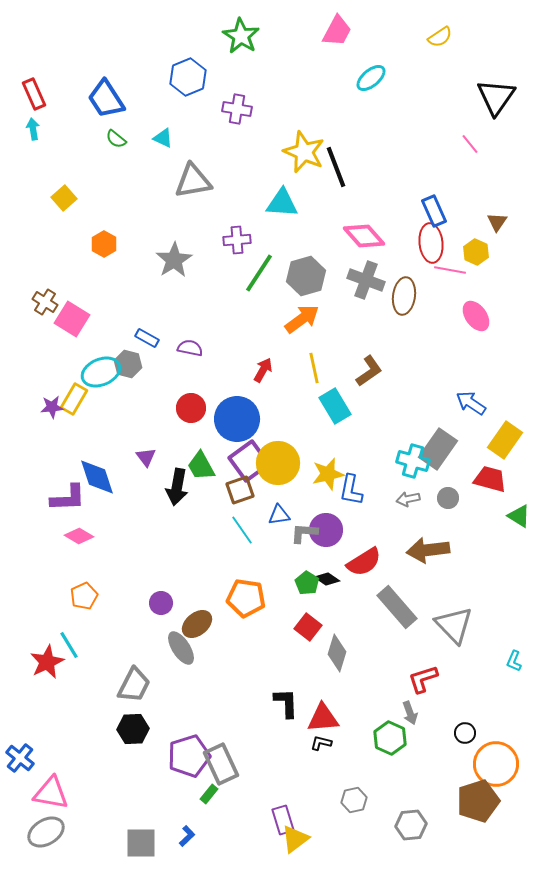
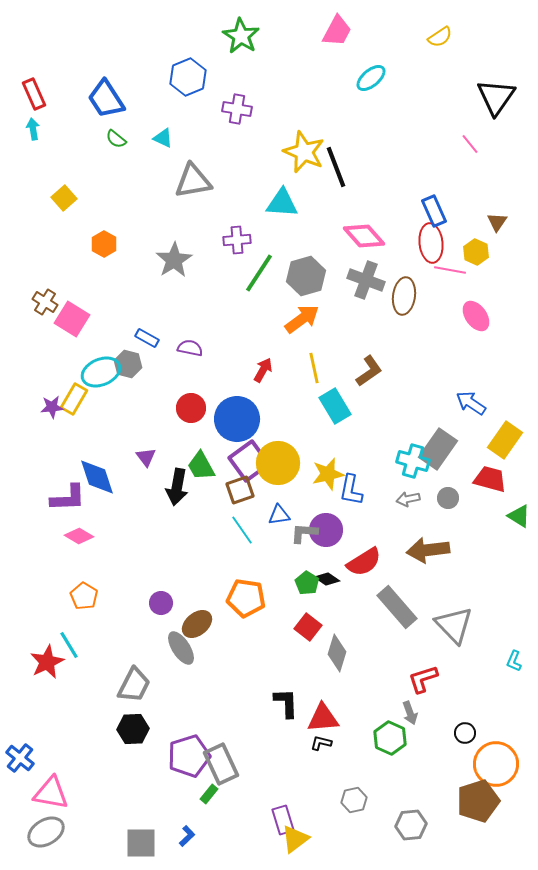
orange pentagon at (84, 596): rotated 16 degrees counterclockwise
